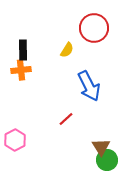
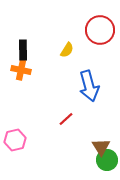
red circle: moved 6 px right, 2 px down
orange cross: rotated 18 degrees clockwise
blue arrow: rotated 12 degrees clockwise
pink hexagon: rotated 15 degrees clockwise
